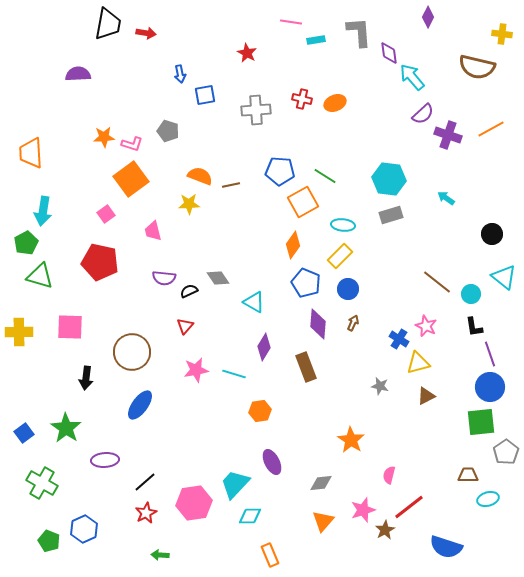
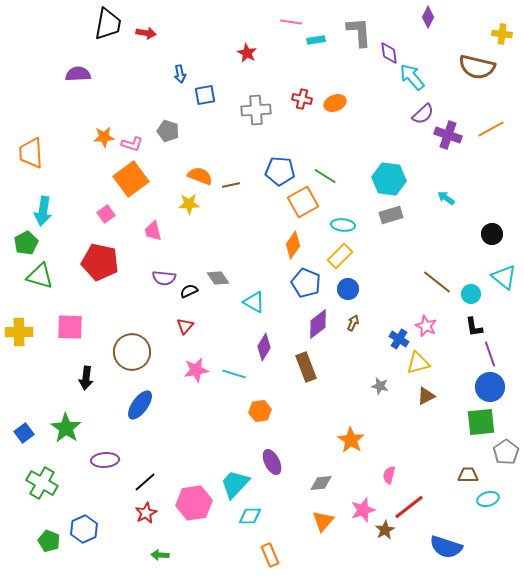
purple diamond at (318, 324): rotated 48 degrees clockwise
